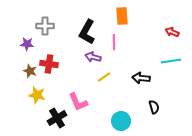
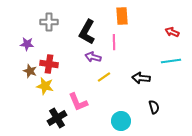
gray cross: moved 4 px right, 4 px up
yellow star: moved 8 px right, 9 px up
